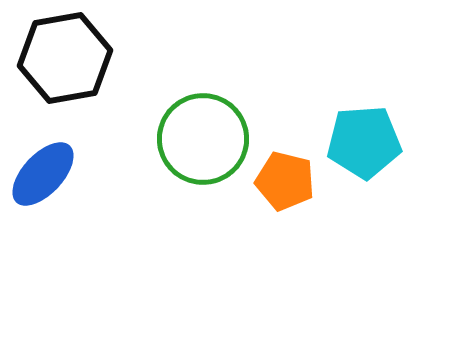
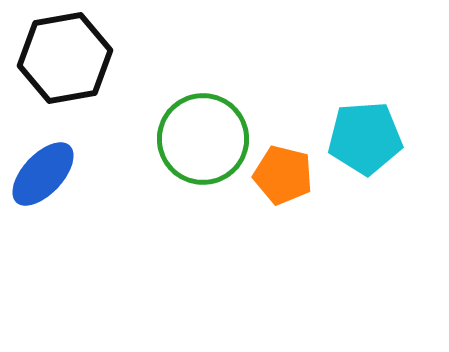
cyan pentagon: moved 1 px right, 4 px up
orange pentagon: moved 2 px left, 6 px up
